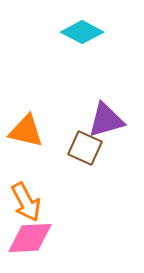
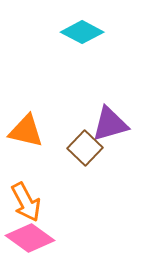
purple triangle: moved 4 px right, 4 px down
brown square: rotated 20 degrees clockwise
pink diamond: rotated 39 degrees clockwise
